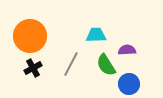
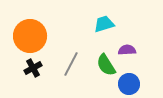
cyan trapezoid: moved 8 px right, 11 px up; rotated 15 degrees counterclockwise
